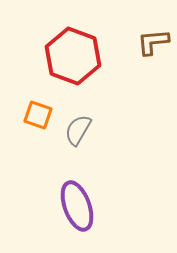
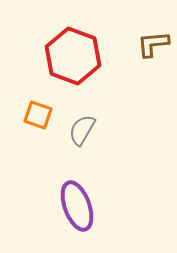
brown L-shape: moved 2 px down
gray semicircle: moved 4 px right
